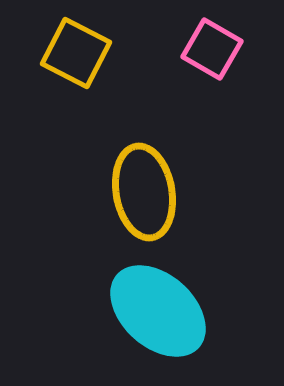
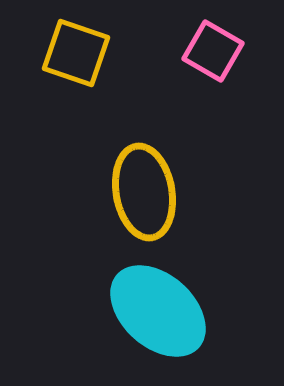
pink square: moved 1 px right, 2 px down
yellow square: rotated 8 degrees counterclockwise
